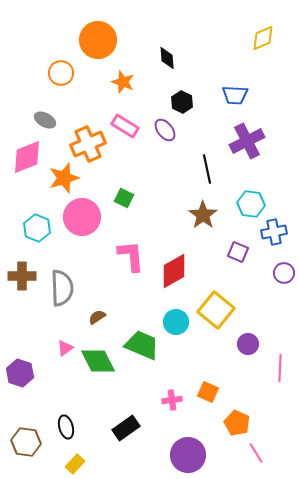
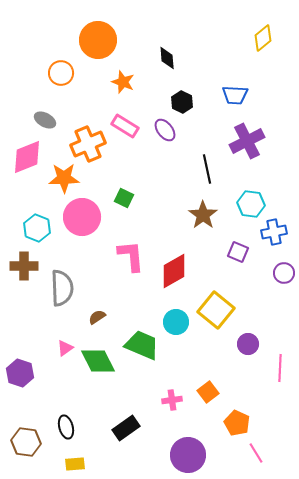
yellow diamond at (263, 38): rotated 16 degrees counterclockwise
orange star at (64, 178): rotated 16 degrees clockwise
brown cross at (22, 276): moved 2 px right, 10 px up
orange square at (208, 392): rotated 30 degrees clockwise
yellow rectangle at (75, 464): rotated 42 degrees clockwise
